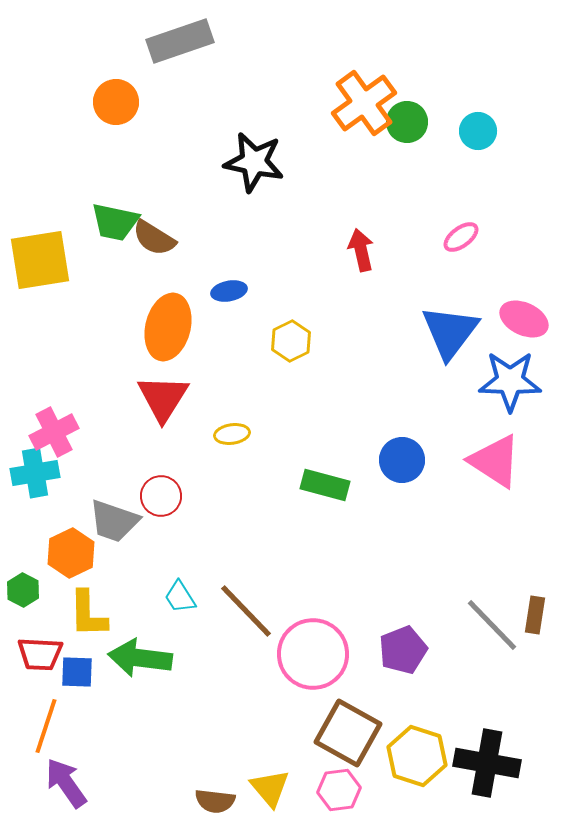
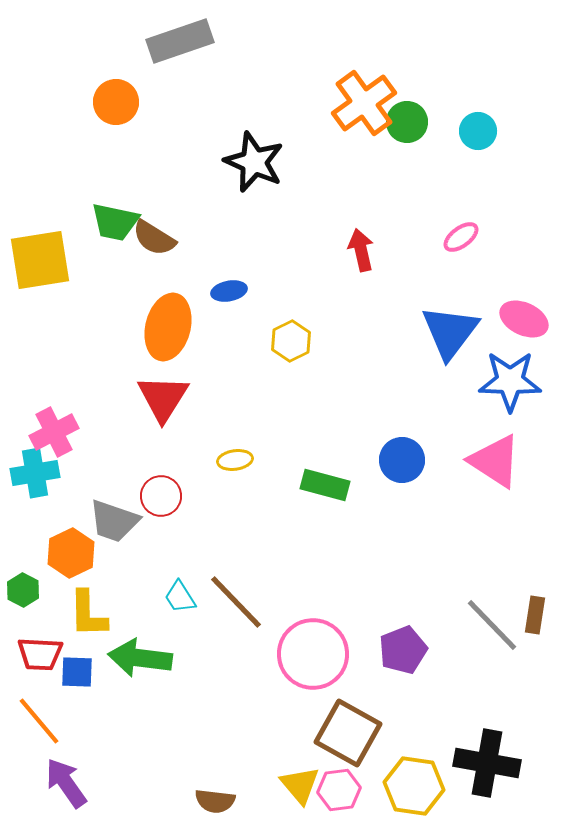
black star at (254, 162): rotated 12 degrees clockwise
yellow ellipse at (232, 434): moved 3 px right, 26 px down
brown line at (246, 611): moved 10 px left, 9 px up
orange line at (46, 726): moved 7 px left, 5 px up; rotated 58 degrees counterclockwise
yellow hexagon at (417, 756): moved 3 px left, 30 px down; rotated 10 degrees counterclockwise
yellow triangle at (270, 788): moved 30 px right, 3 px up
